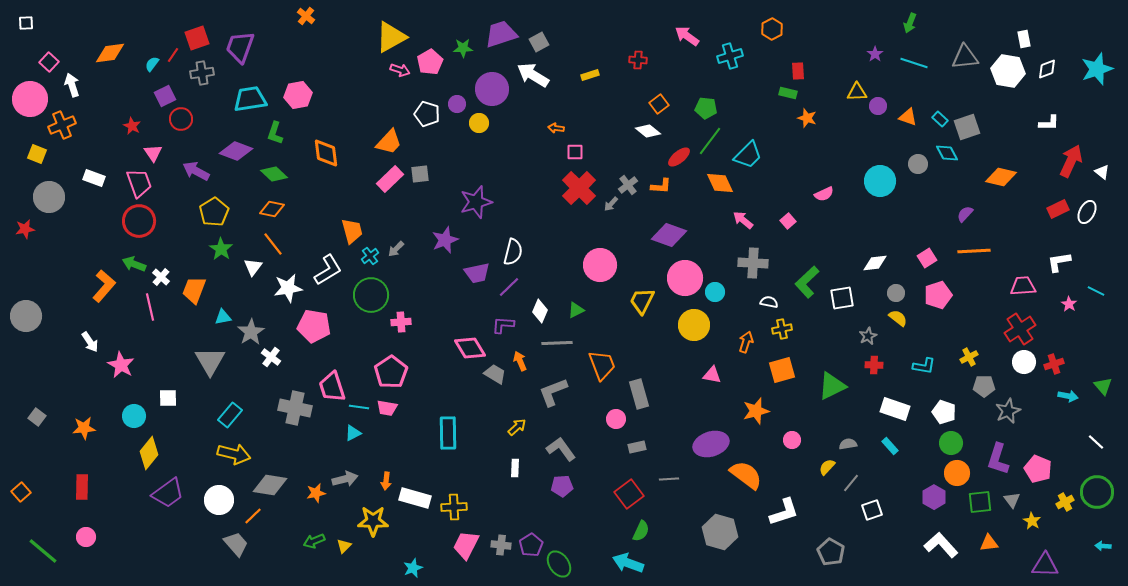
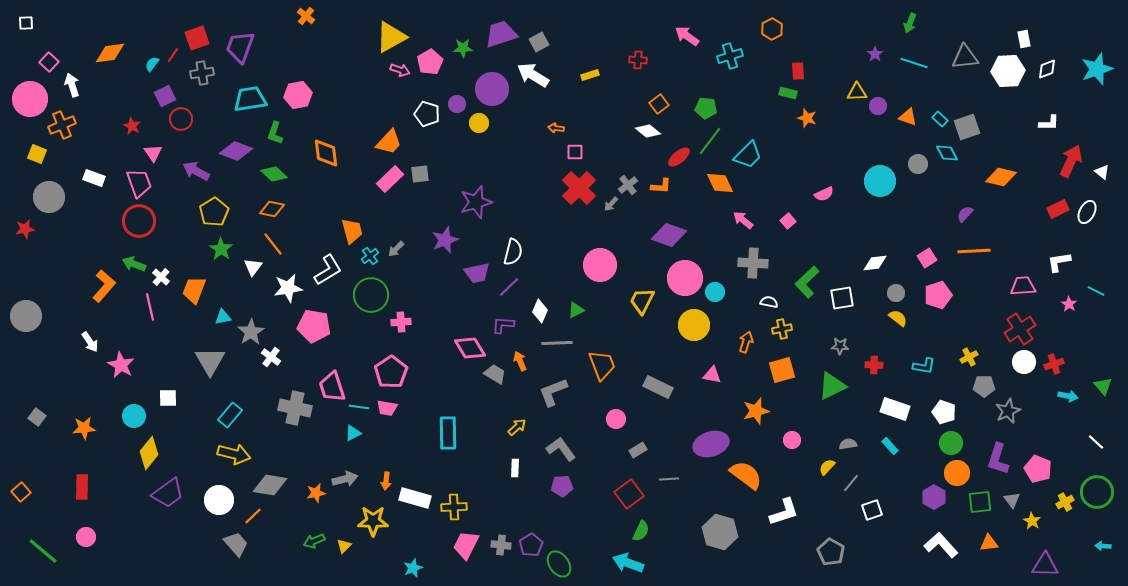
white hexagon at (1008, 71): rotated 12 degrees counterclockwise
gray star at (868, 336): moved 28 px left, 10 px down; rotated 30 degrees clockwise
gray rectangle at (639, 394): moved 19 px right, 7 px up; rotated 48 degrees counterclockwise
gray rectangle at (637, 447): moved 1 px right, 3 px down; rotated 18 degrees counterclockwise
